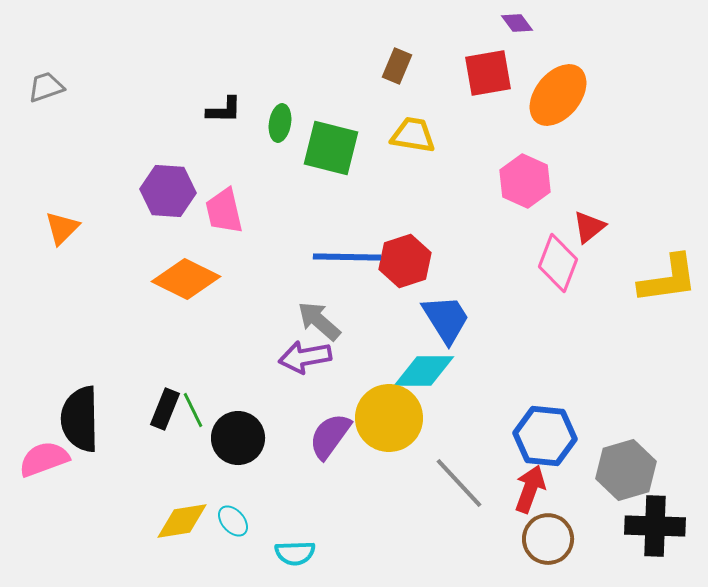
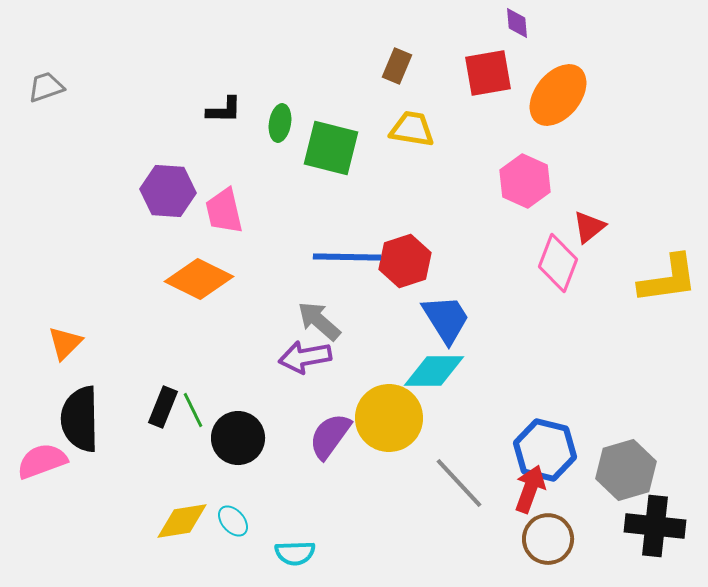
purple diamond: rotated 32 degrees clockwise
yellow trapezoid: moved 1 px left, 6 px up
orange triangle: moved 3 px right, 115 px down
orange diamond: moved 13 px right
cyan diamond: moved 10 px right
black rectangle: moved 2 px left, 2 px up
blue hexagon: moved 14 px down; rotated 8 degrees clockwise
pink semicircle: moved 2 px left, 2 px down
black cross: rotated 4 degrees clockwise
